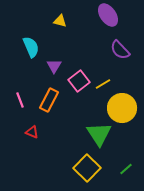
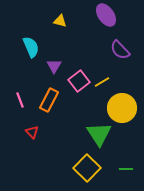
purple ellipse: moved 2 px left
yellow line: moved 1 px left, 2 px up
red triangle: rotated 24 degrees clockwise
green line: rotated 40 degrees clockwise
